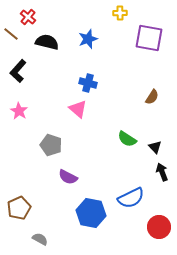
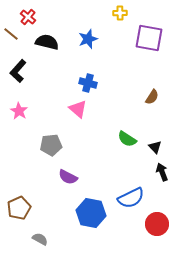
gray pentagon: rotated 25 degrees counterclockwise
red circle: moved 2 px left, 3 px up
